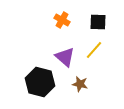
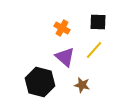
orange cross: moved 8 px down
brown star: moved 2 px right, 1 px down
